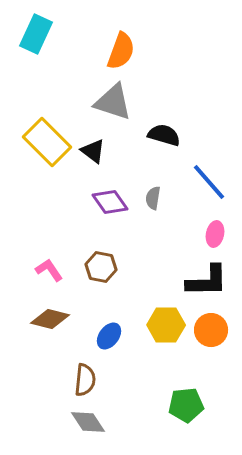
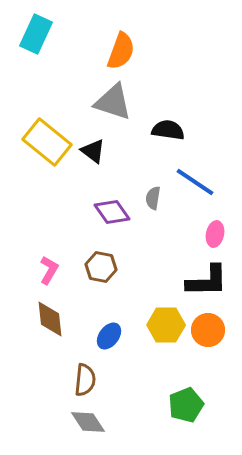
black semicircle: moved 4 px right, 5 px up; rotated 8 degrees counterclockwise
yellow rectangle: rotated 6 degrees counterclockwise
blue line: moved 14 px left; rotated 15 degrees counterclockwise
purple diamond: moved 2 px right, 10 px down
pink L-shape: rotated 64 degrees clockwise
brown diamond: rotated 69 degrees clockwise
orange circle: moved 3 px left
green pentagon: rotated 16 degrees counterclockwise
